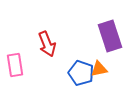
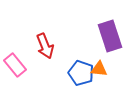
red arrow: moved 2 px left, 2 px down
pink rectangle: rotated 30 degrees counterclockwise
orange triangle: rotated 18 degrees clockwise
